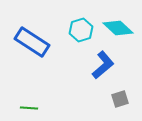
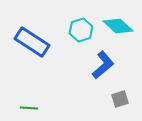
cyan diamond: moved 2 px up
